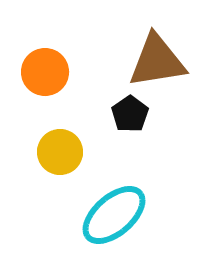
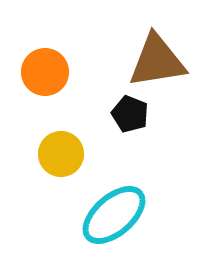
black pentagon: rotated 15 degrees counterclockwise
yellow circle: moved 1 px right, 2 px down
